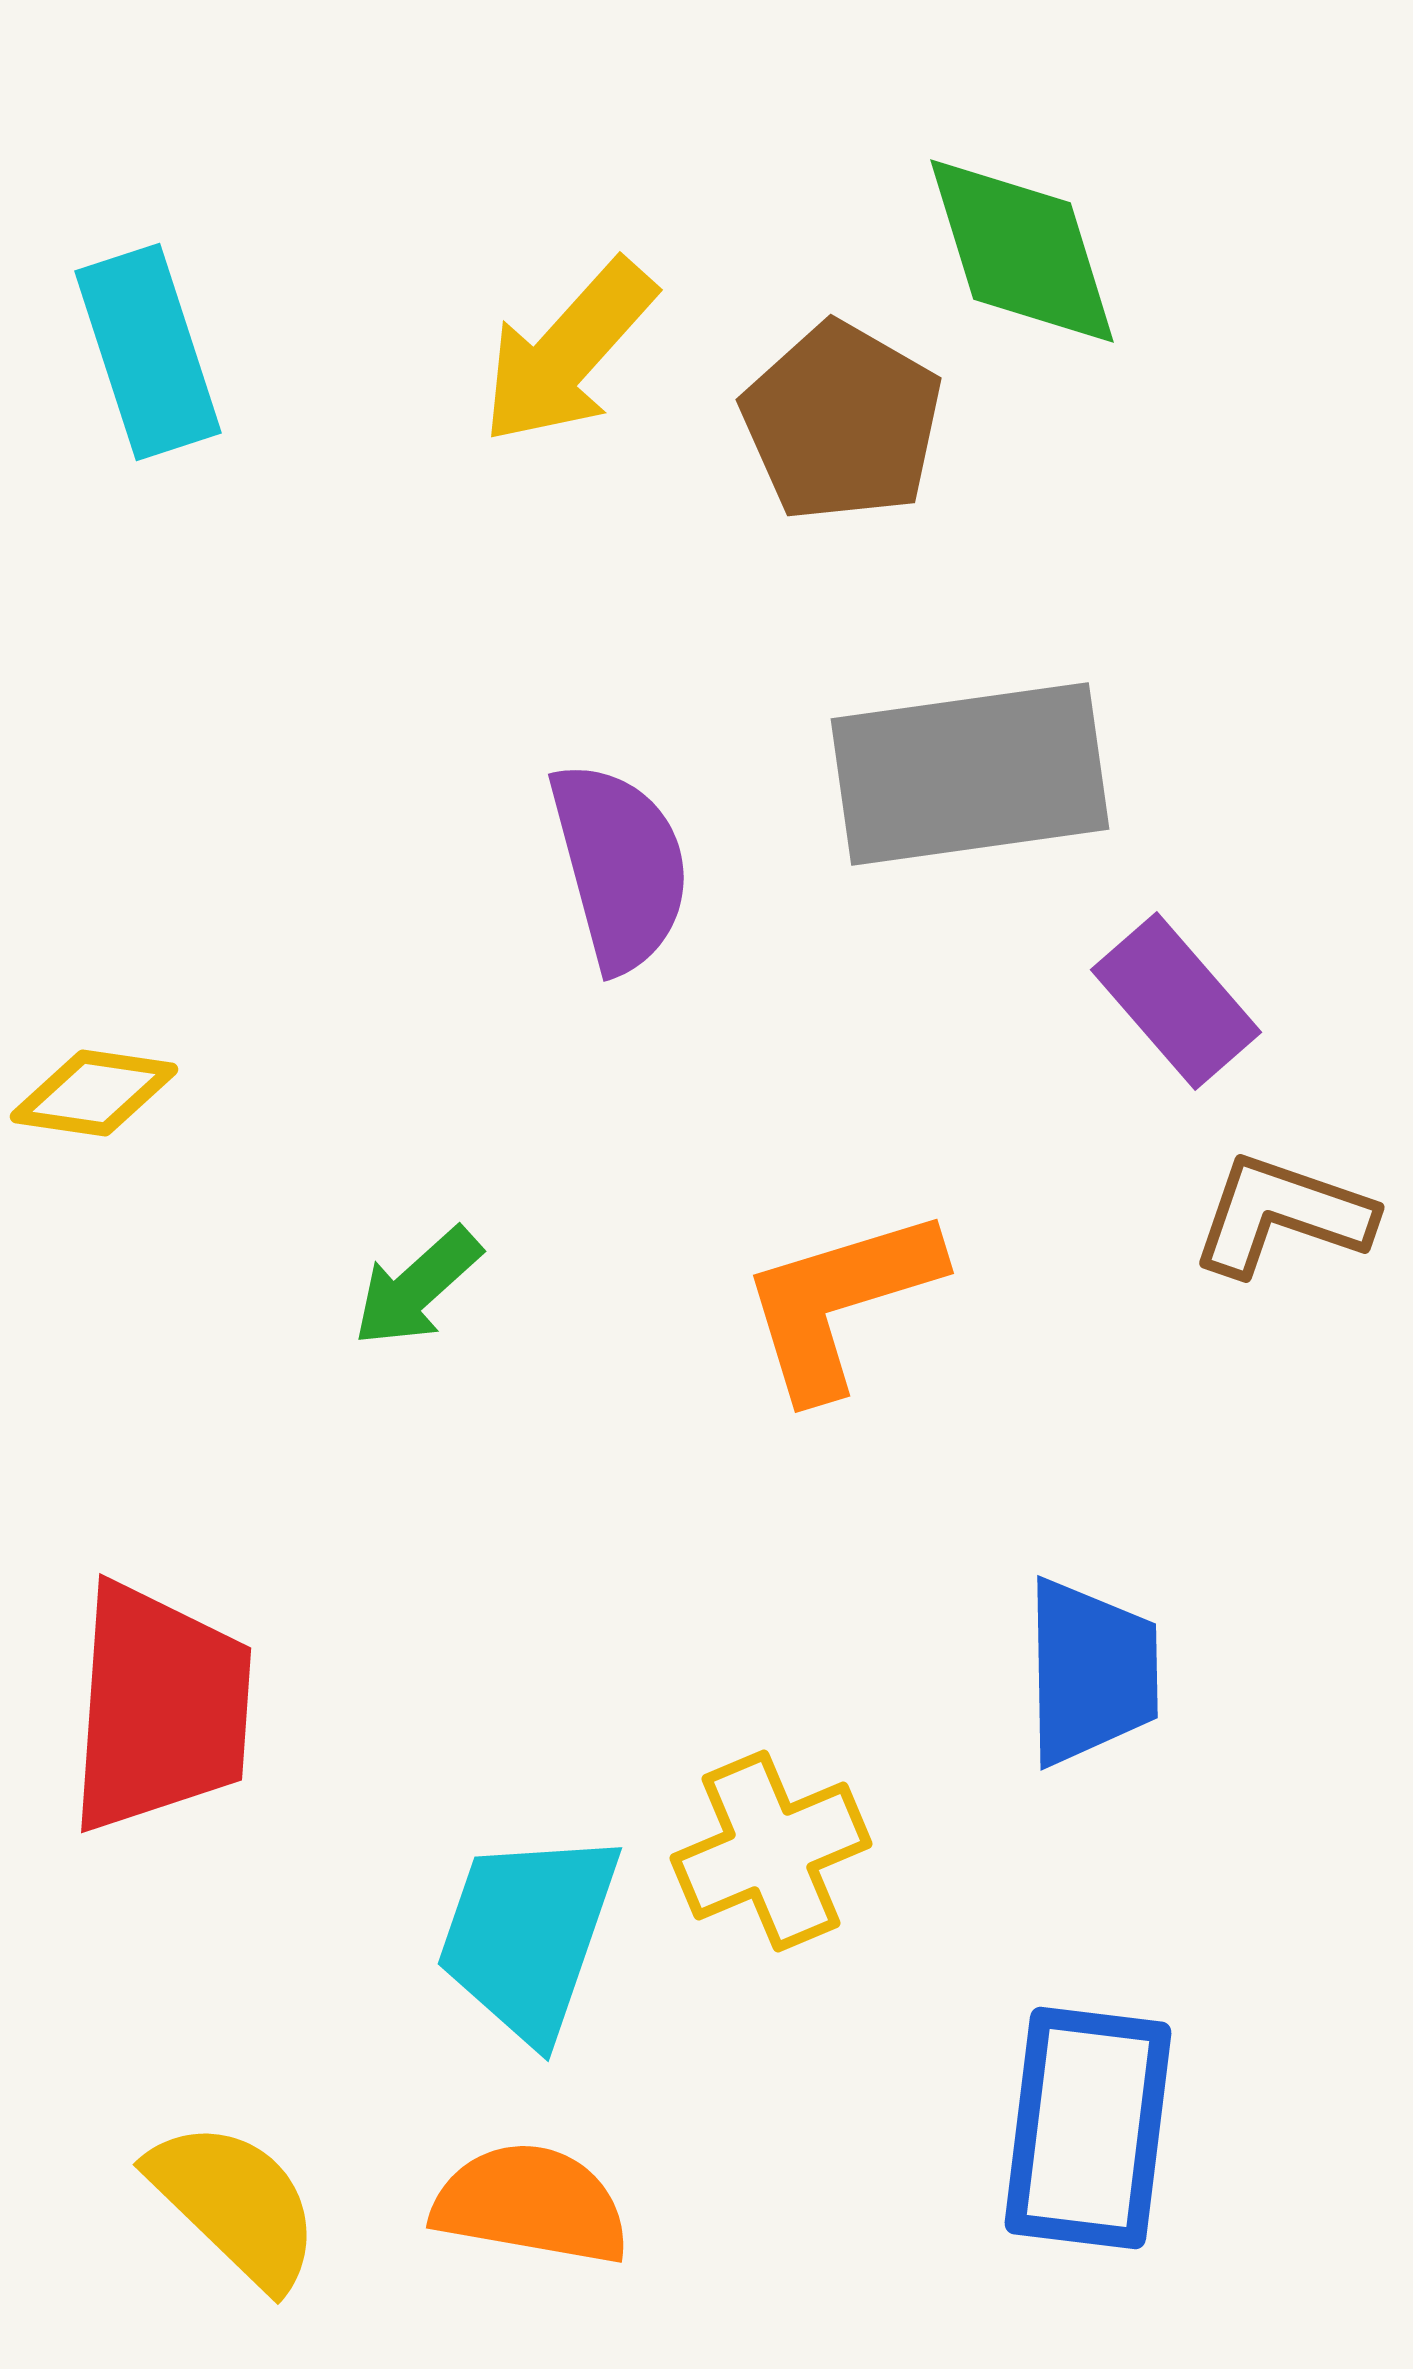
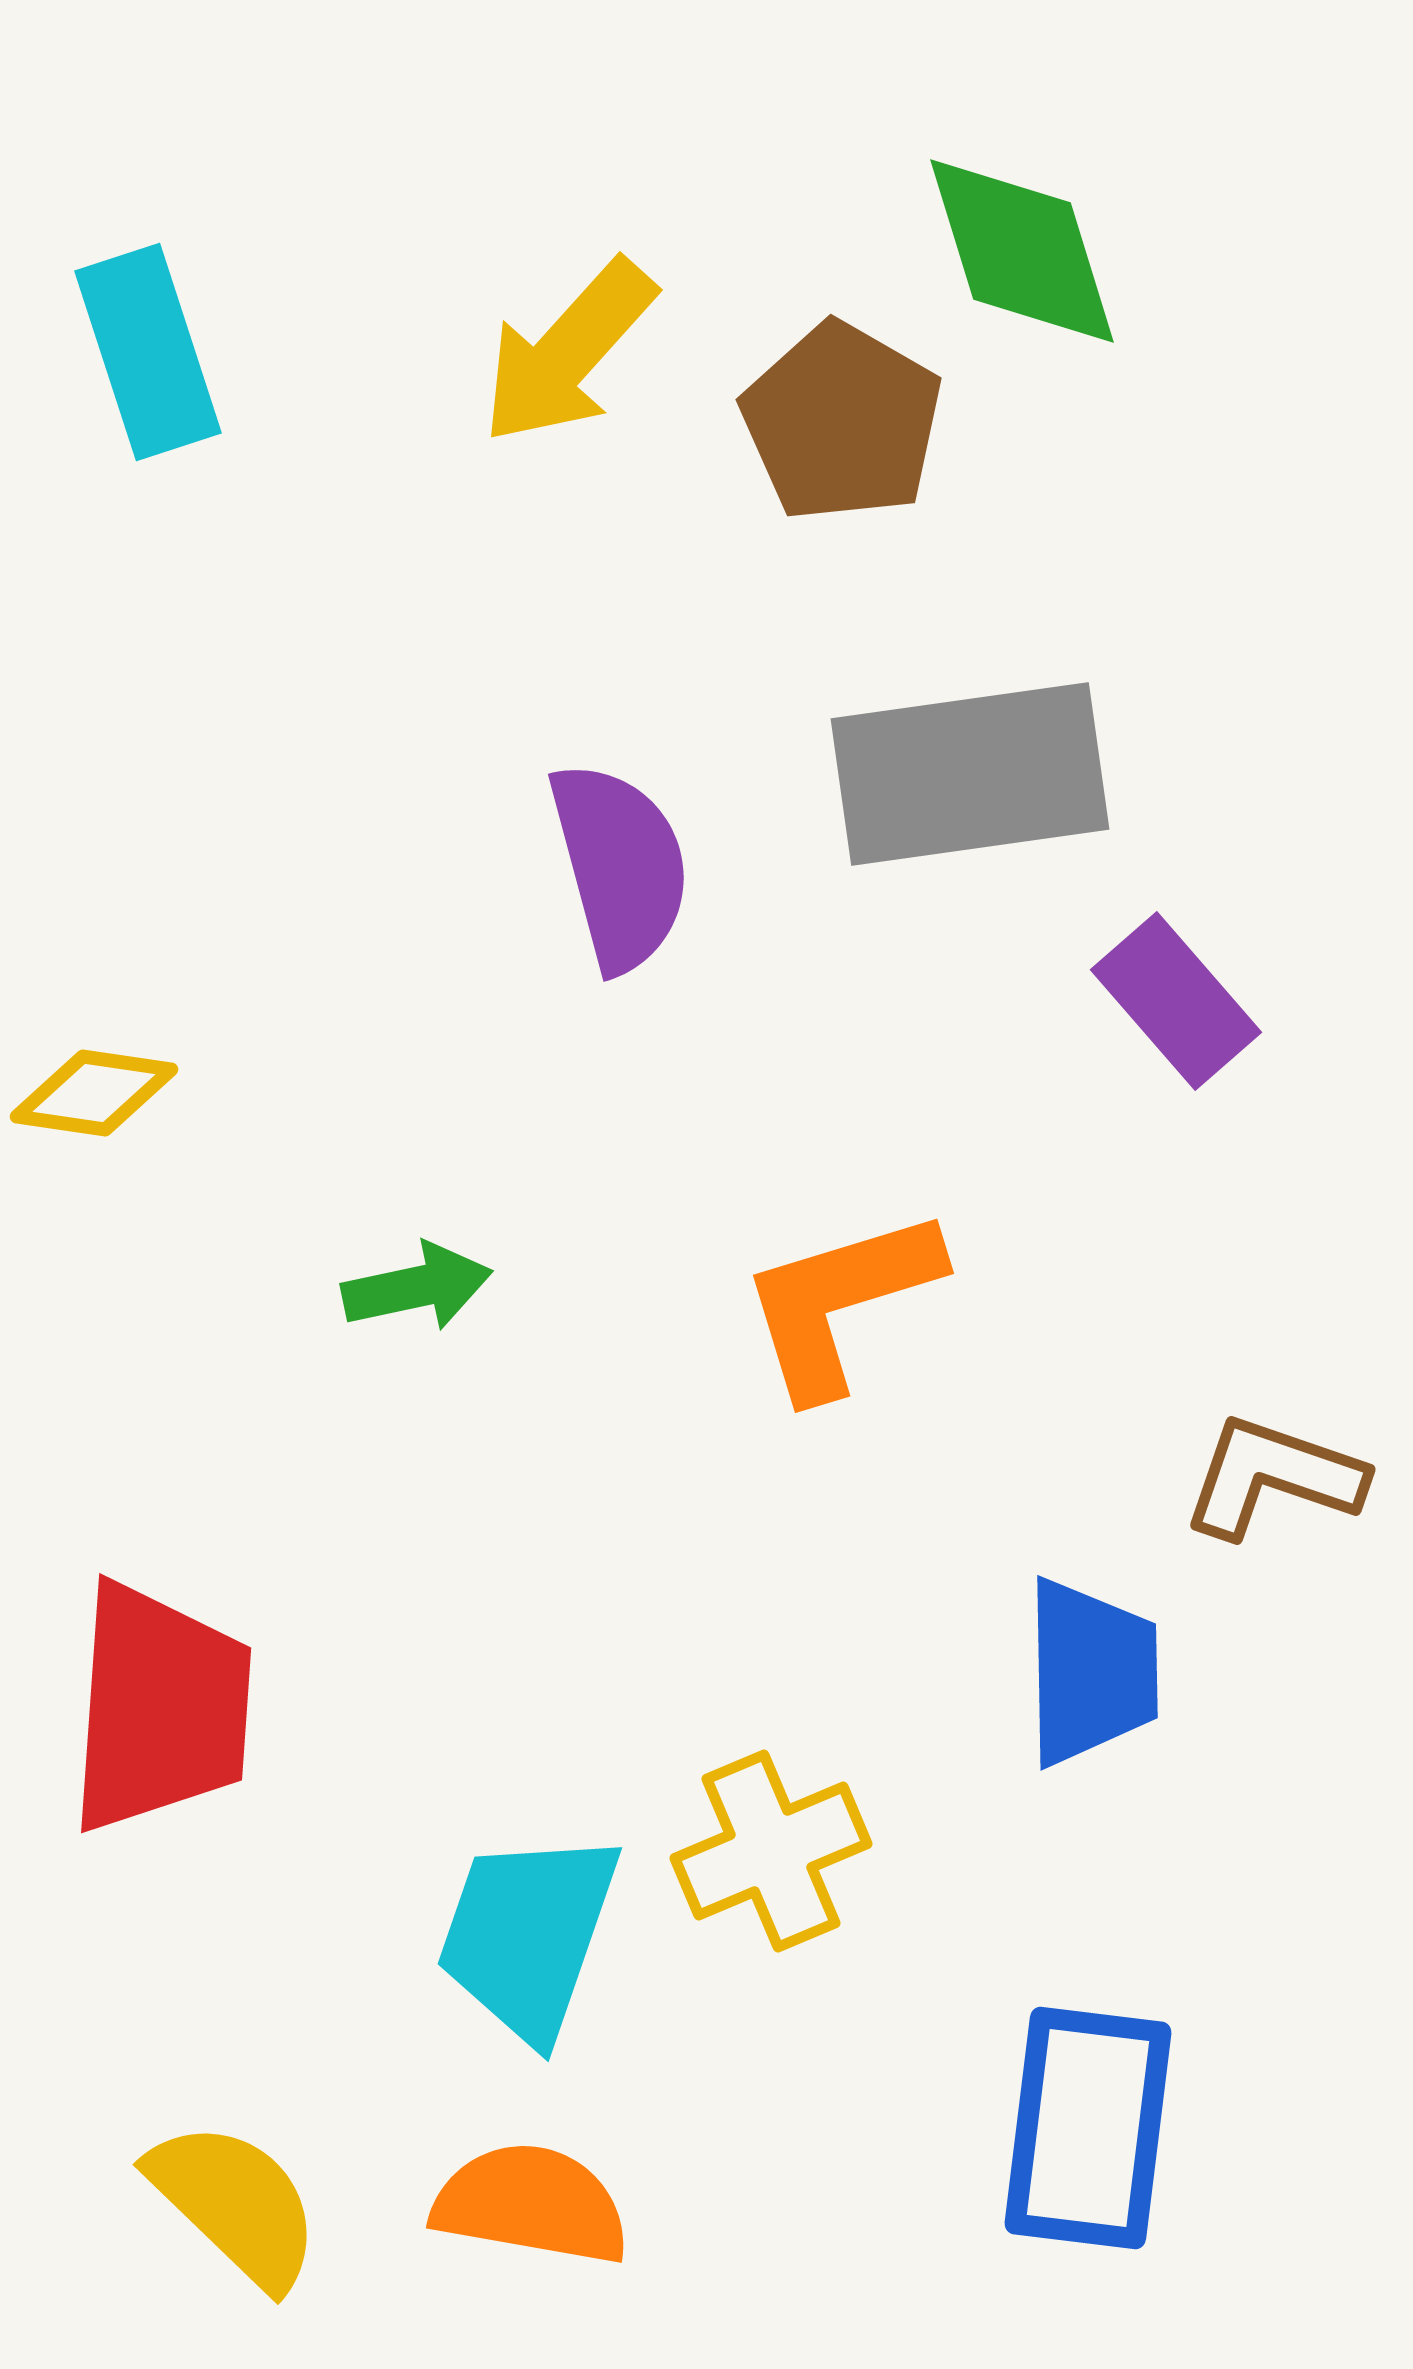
brown L-shape: moved 9 px left, 262 px down
green arrow: rotated 150 degrees counterclockwise
